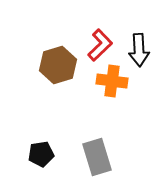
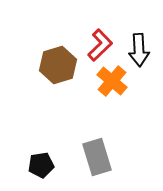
orange cross: rotated 32 degrees clockwise
black pentagon: moved 11 px down
